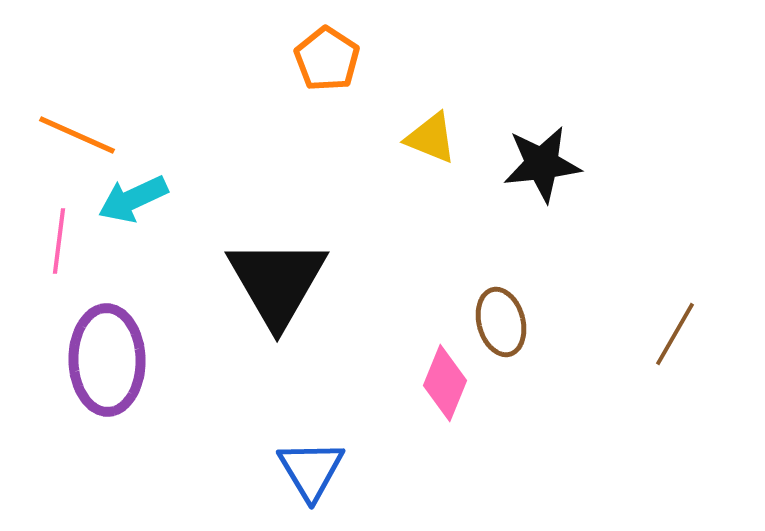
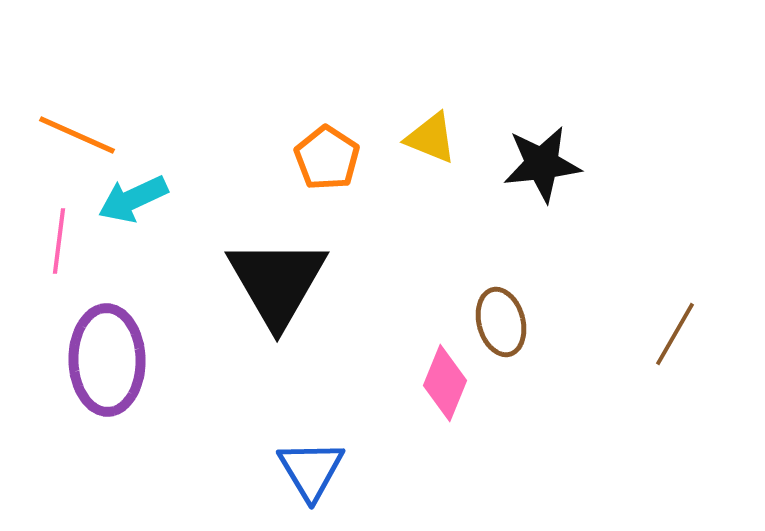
orange pentagon: moved 99 px down
